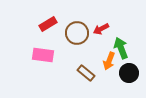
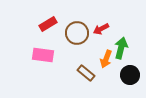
green arrow: rotated 35 degrees clockwise
orange arrow: moved 3 px left, 2 px up
black circle: moved 1 px right, 2 px down
